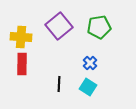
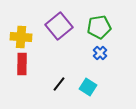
blue cross: moved 10 px right, 10 px up
black line: rotated 35 degrees clockwise
